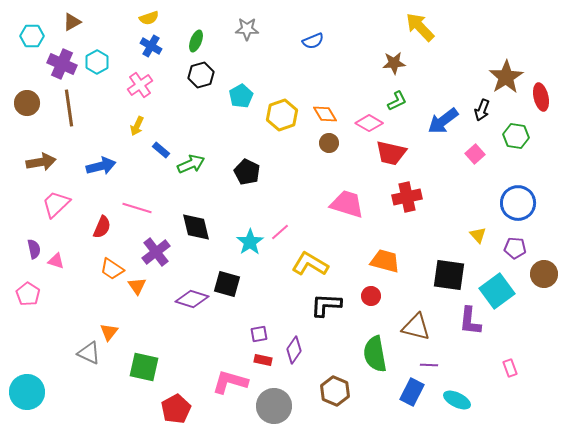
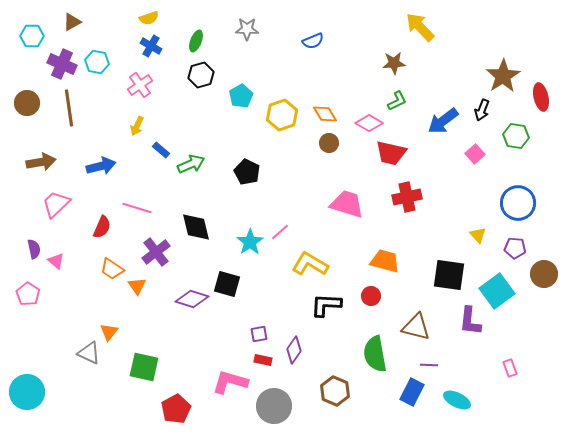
cyan hexagon at (97, 62): rotated 20 degrees counterclockwise
brown star at (506, 77): moved 3 px left, 1 px up
pink triangle at (56, 261): rotated 24 degrees clockwise
